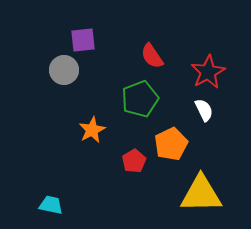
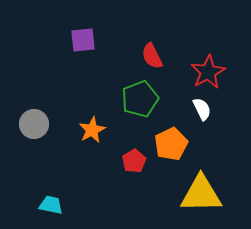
red semicircle: rotated 8 degrees clockwise
gray circle: moved 30 px left, 54 px down
white semicircle: moved 2 px left, 1 px up
